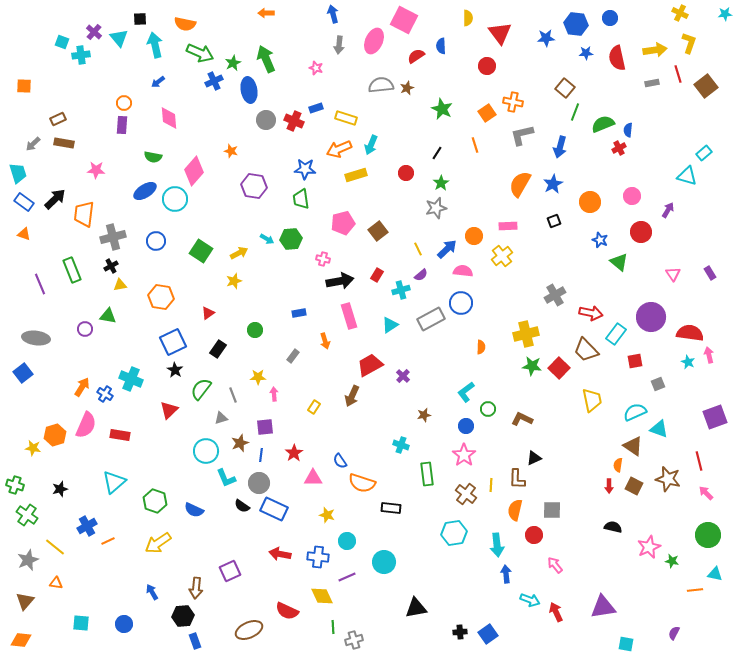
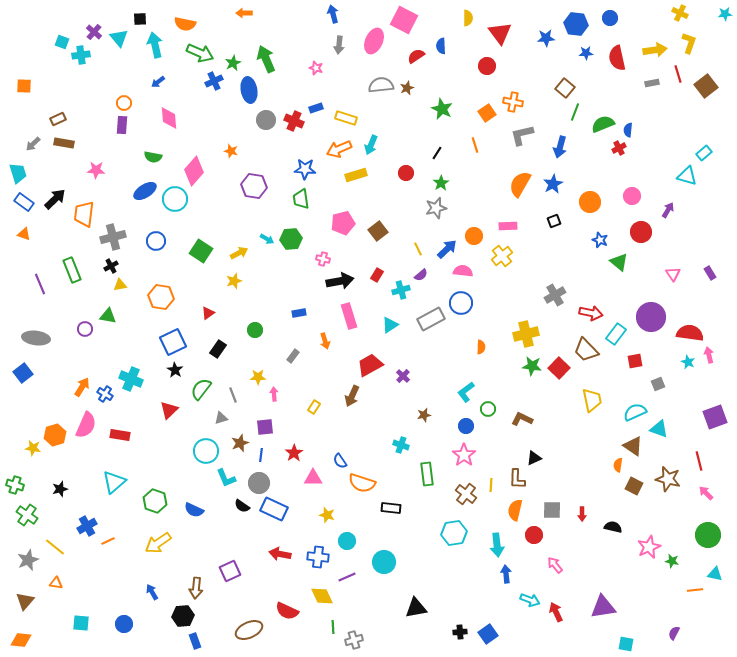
orange arrow at (266, 13): moved 22 px left
red arrow at (609, 486): moved 27 px left, 28 px down
